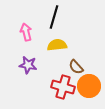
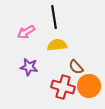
black line: rotated 25 degrees counterclockwise
pink arrow: rotated 108 degrees counterclockwise
purple star: moved 1 px right, 2 px down
